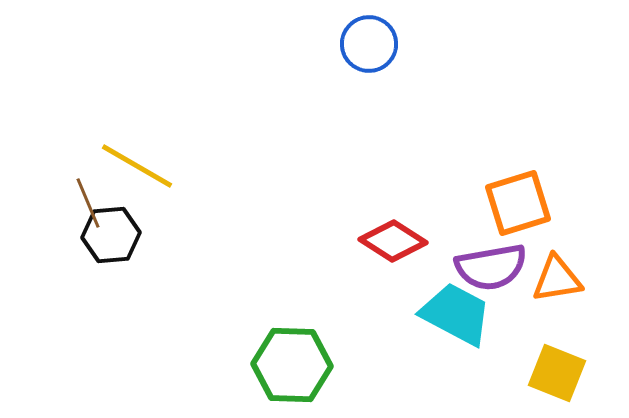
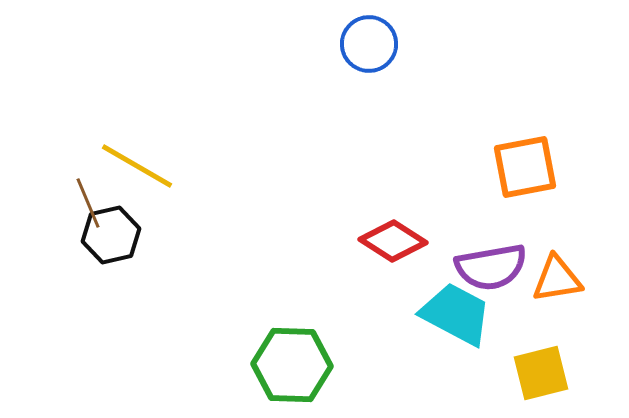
orange square: moved 7 px right, 36 px up; rotated 6 degrees clockwise
black hexagon: rotated 8 degrees counterclockwise
yellow square: moved 16 px left; rotated 36 degrees counterclockwise
